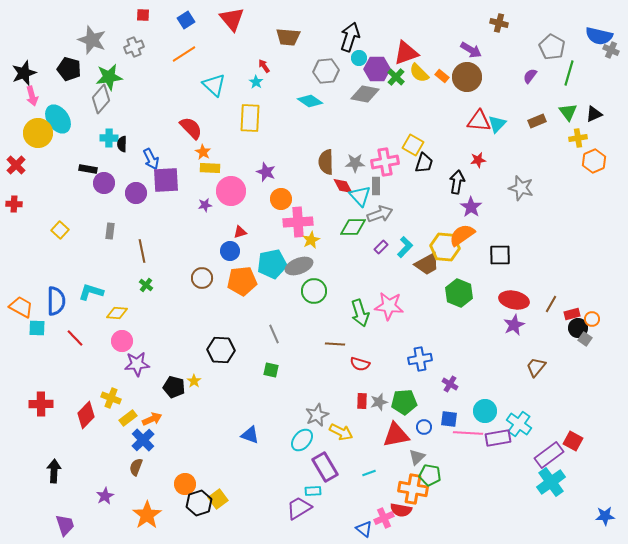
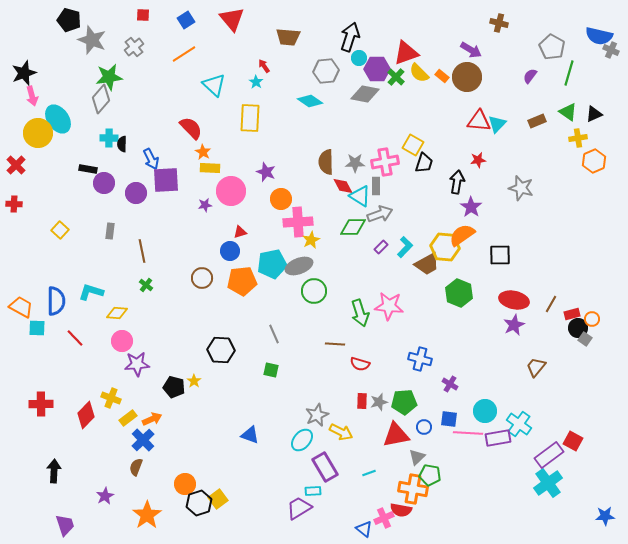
gray cross at (134, 47): rotated 18 degrees counterclockwise
black pentagon at (69, 69): moved 49 px up
green triangle at (568, 112): rotated 18 degrees counterclockwise
cyan triangle at (360, 196): rotated 15 degrees counterclockwise
blue cross at (420, 359): rotated 25 degrees clockwise
cyan cross at (551, 482): moved 3 px left, 1 px down
